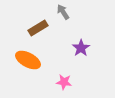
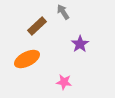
brown rectangle: moved 1 px left, 2 px up; rotated 12 degrees counterclockwise
purple star: moved 1 px left, 4 px up
orange ellipse: moved 1 px left, 1 px up; rotated 55 degrees counterclockwise
